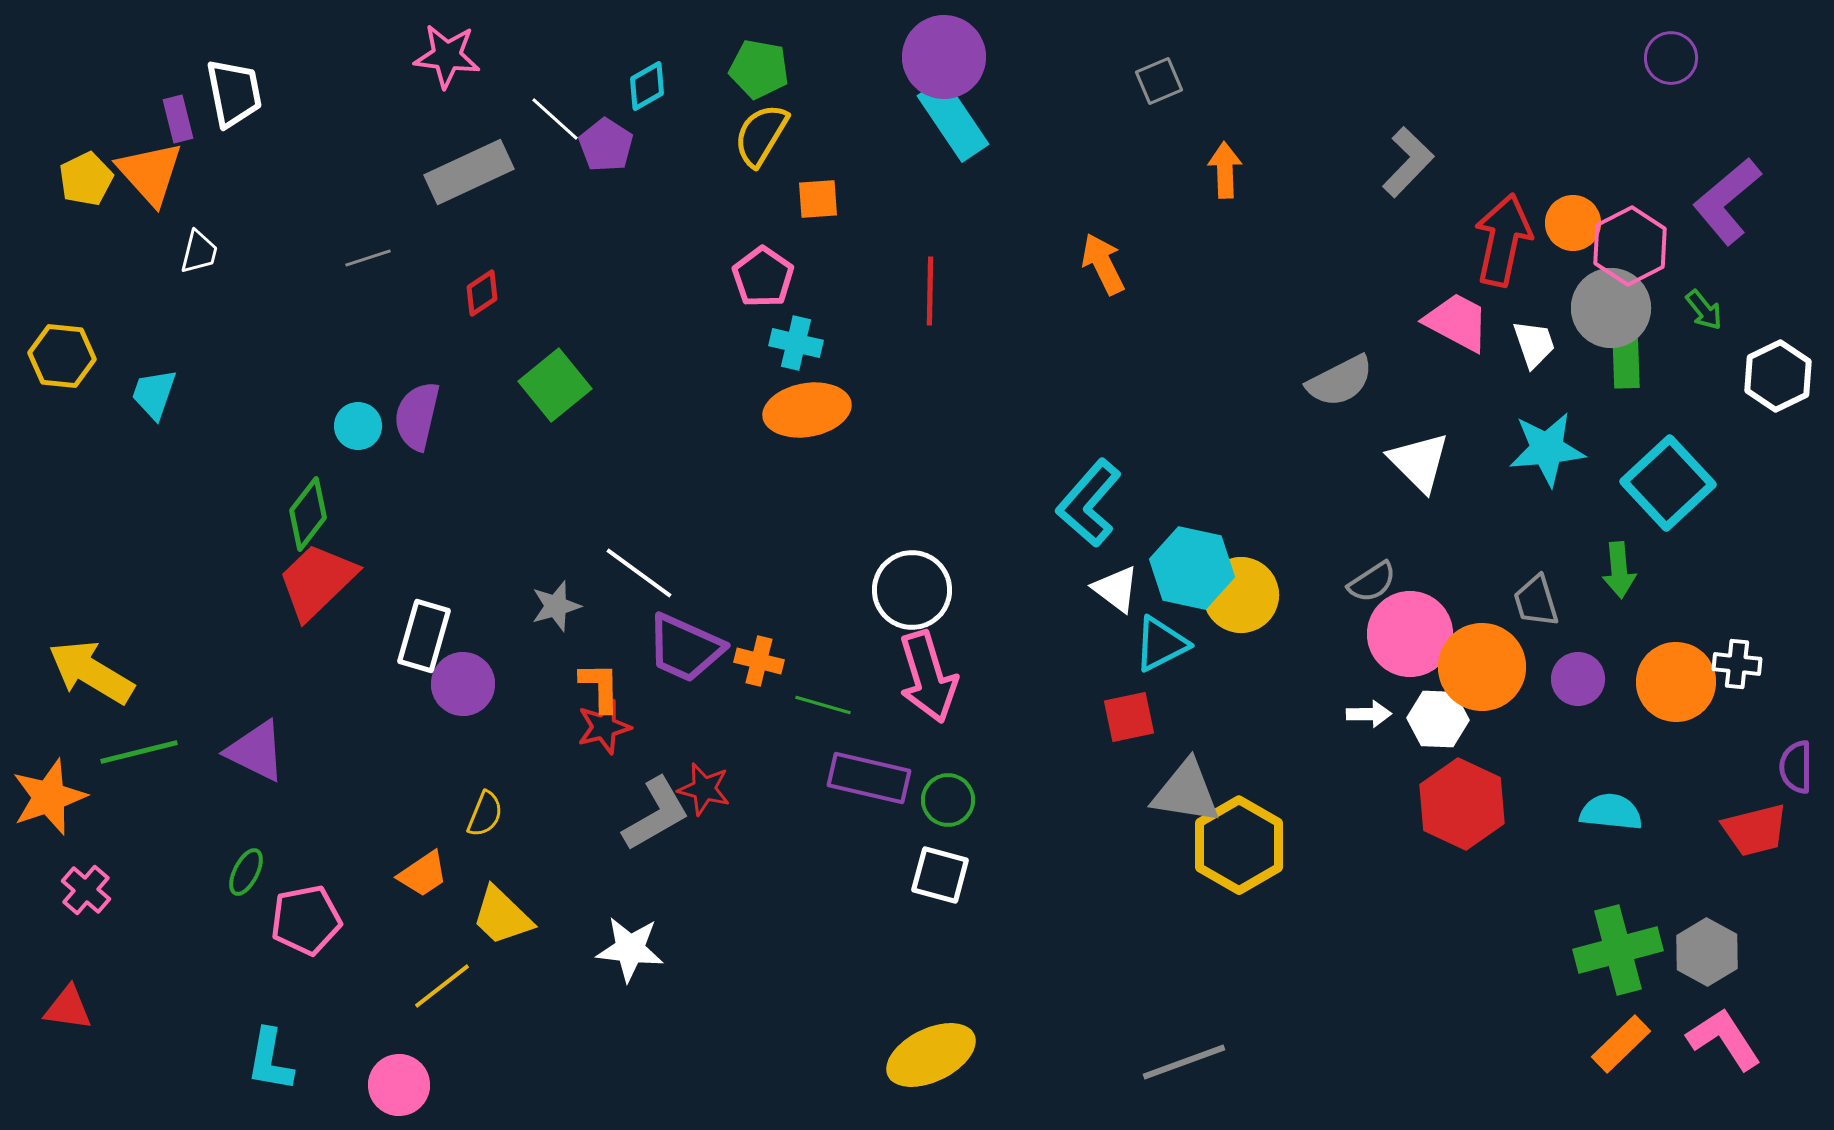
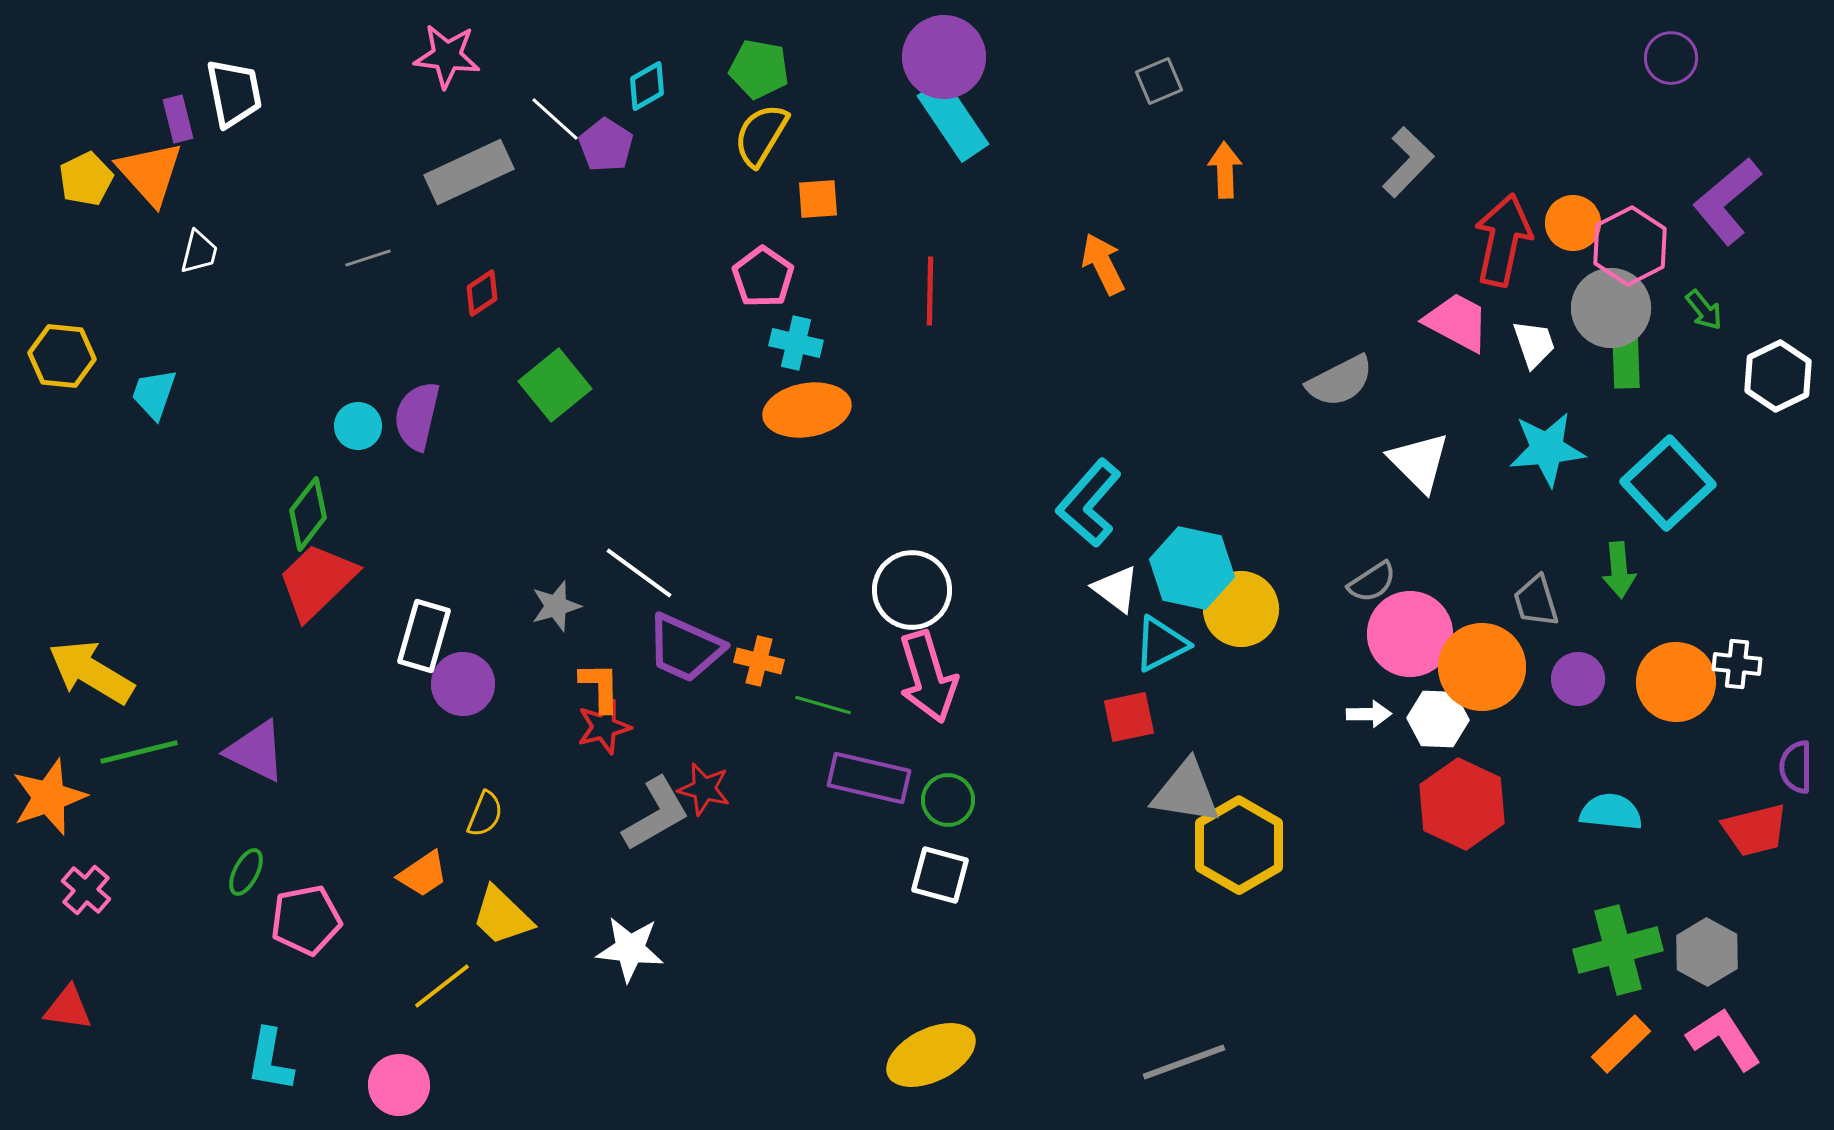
yellow circle at (1241, 595): moved 14 px down
